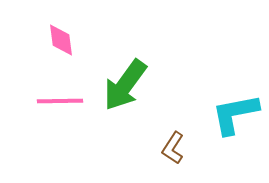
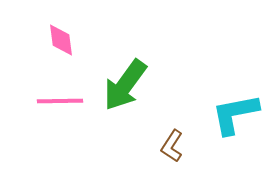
brown L-shape: moved 1 px left, 2 px up
